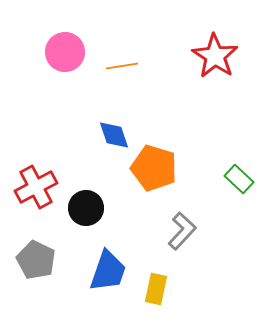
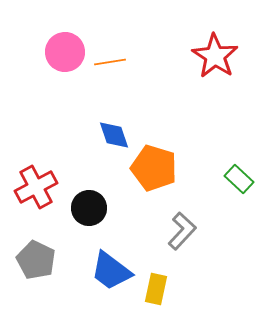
orange line: moved 12 px left, 4 px up
black circle: moved 3 px right
blue trapezoid: moved 3 px right; rotated 108 degrees clockwise
